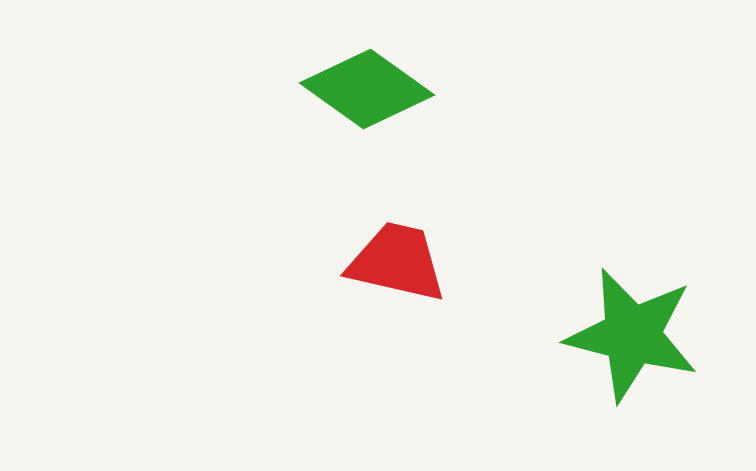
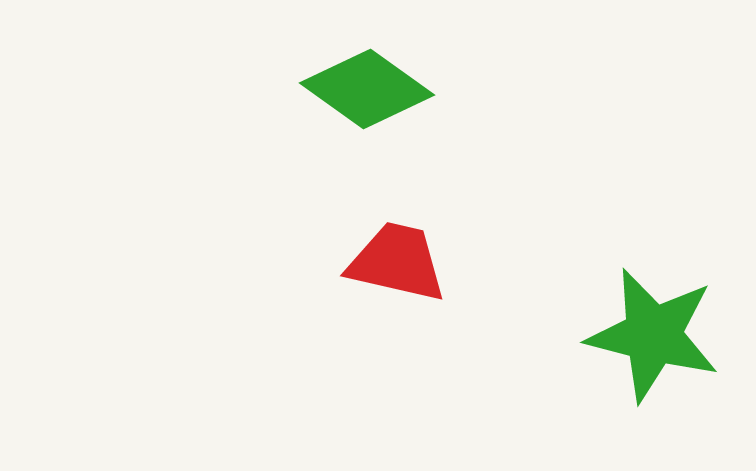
green star: moved 21 px right
